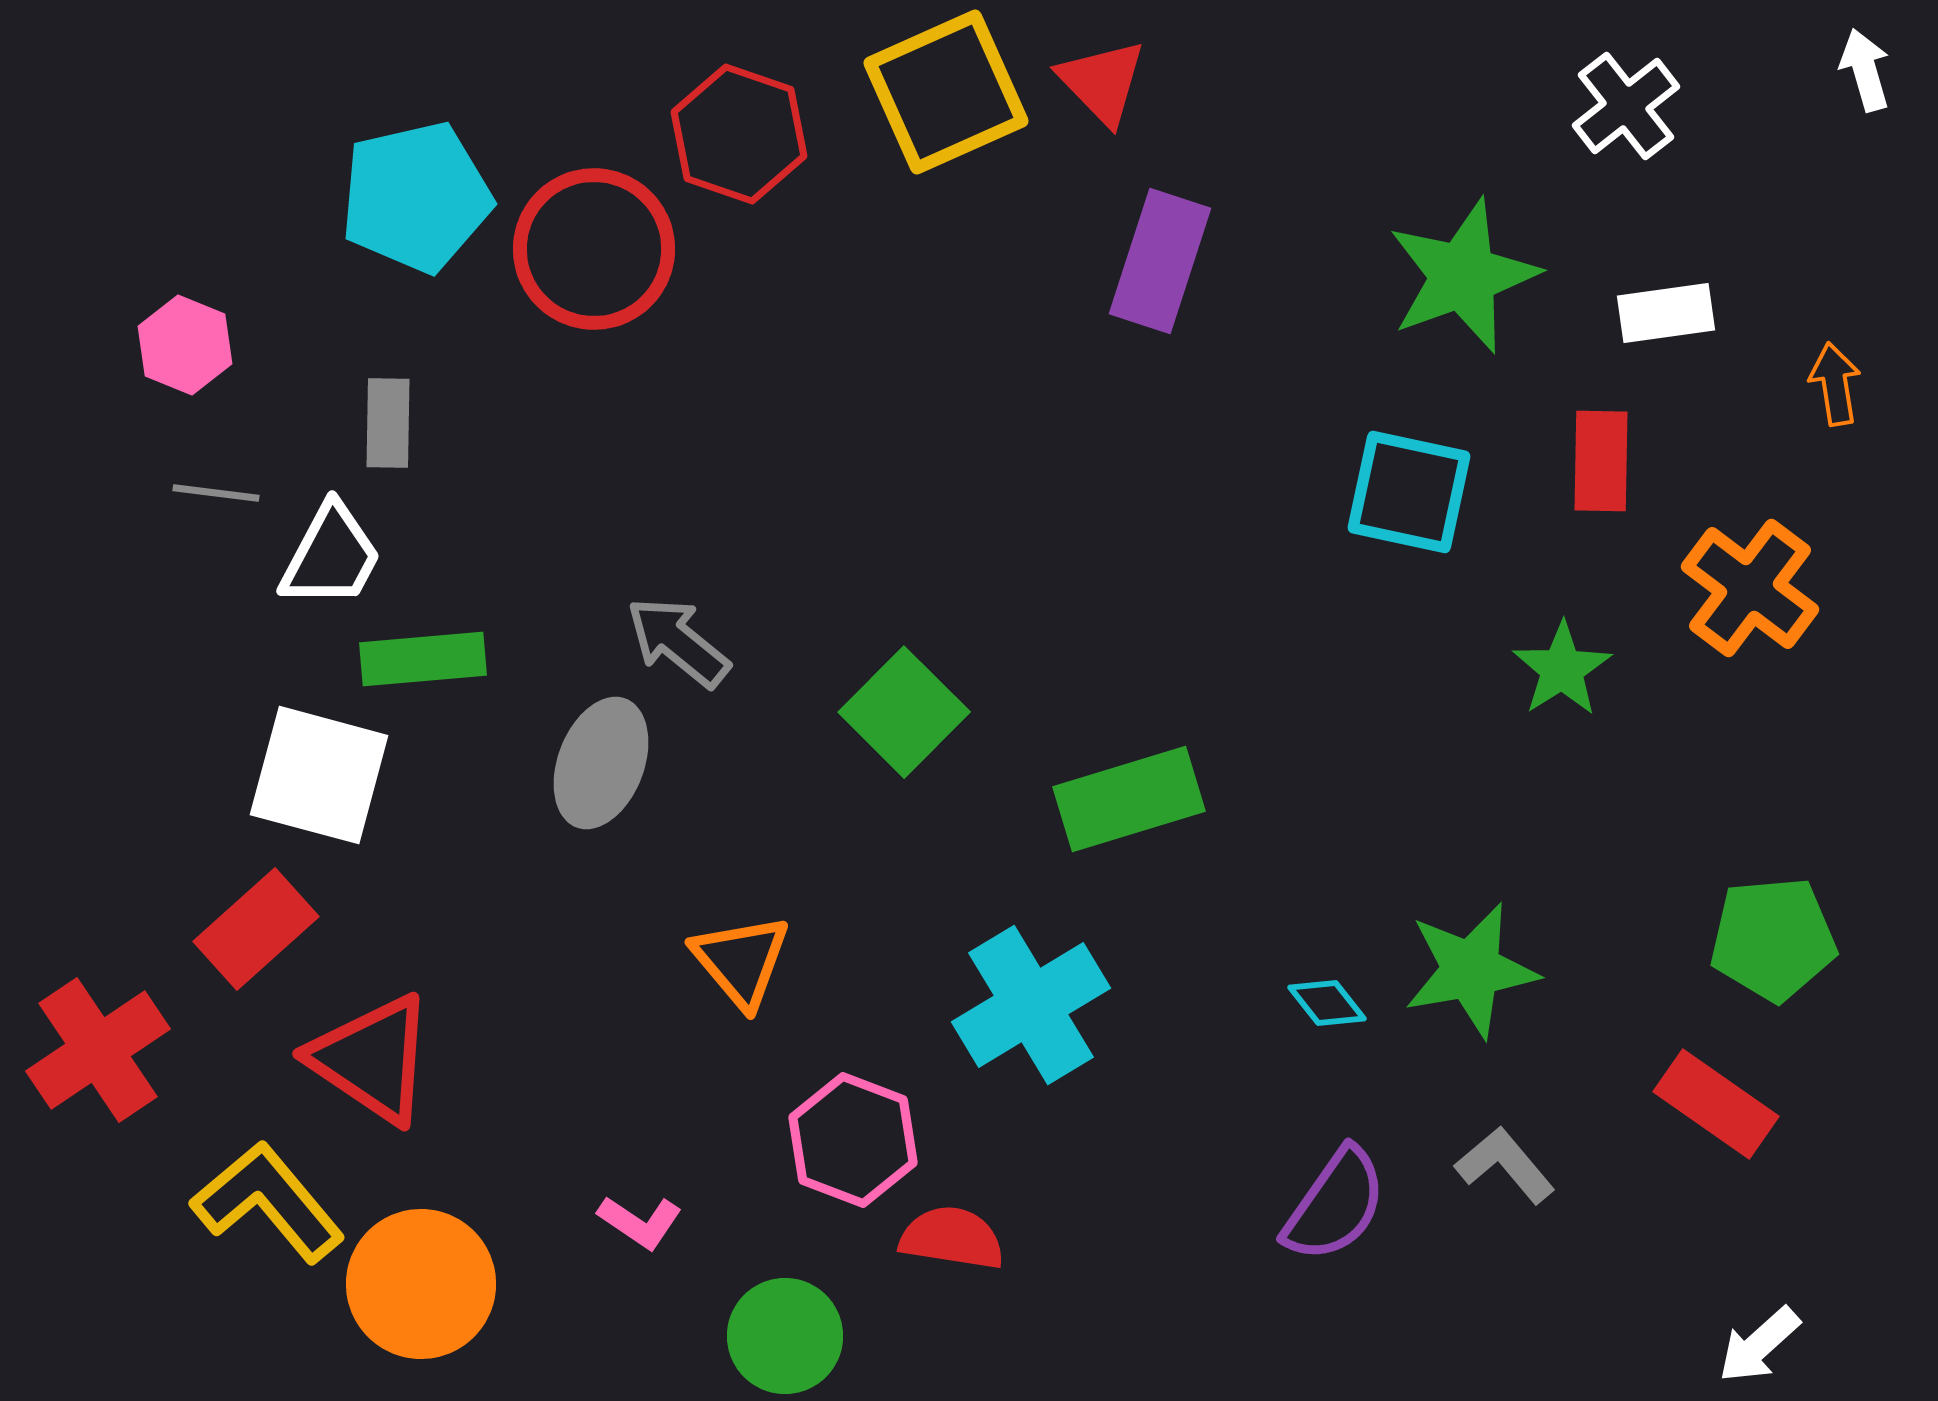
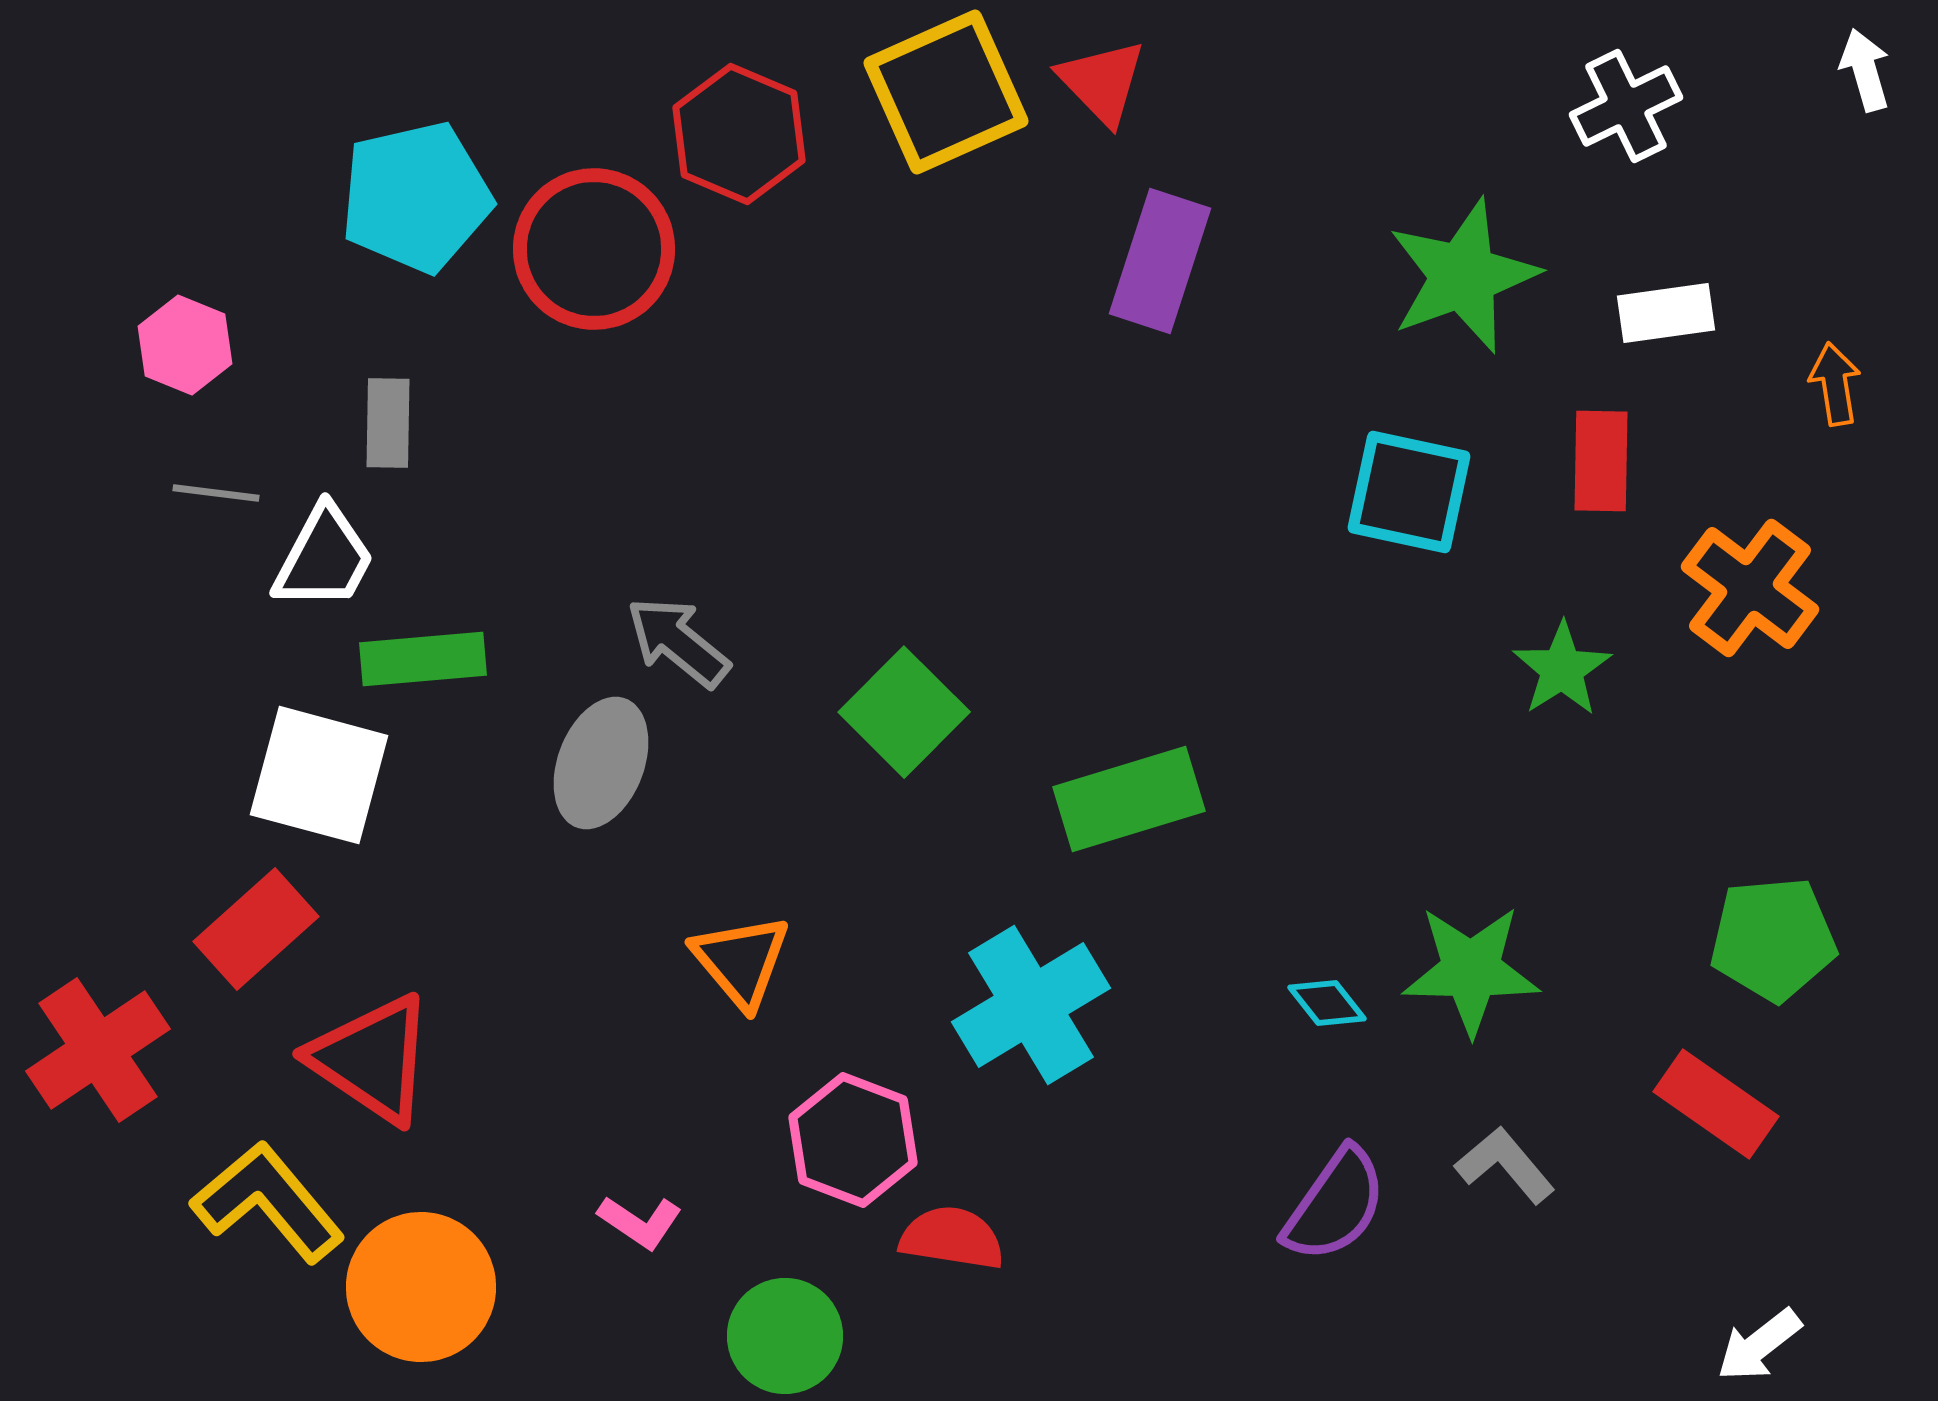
white cross at (1626, 106): rotated 12 degrees clockwise
red hexagon at (739, 134): rotated 4 degrees clockwise
white trapezoid at (331, 556): moved 7 px left, 2 px down
green star at (1471, 970): rotated 11 degrees clockwise
orange circle at (421, 1284): moved 3 px down
white arrow at (1759, 1345): rotated 4 degrees clockwise
